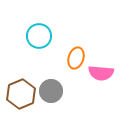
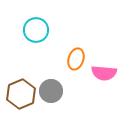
cyan circle: moved 3 px left, 6 px up
orange ellipse: moved 1 px down
pink semicircle: moved 3 px right
